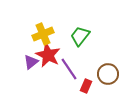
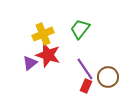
green trapezoid: moved 7 px up
red star: rotated 10 degrees counterclockwise
purple triangle: moved 1 px left, 1 px down
purple line: moved 16 px right
brown circle: moved 3 px down
